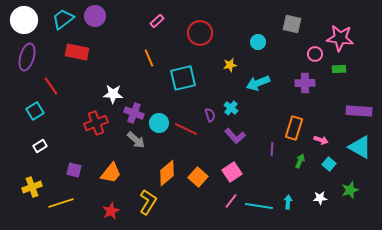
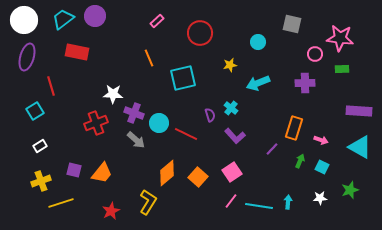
green rectangle at (339, 69): moved 3 px right
red line at (51, 86): rotated 18 degrees clockwise
red line at (186, 129): moved 5 px down
purple line at (272, 149): rotated 40 degrees clockwise
cyan square at (329, 164): moved 7 px left, 3 px down; rotated 16 degrees counterclockwise
orange trapezoid at (111, 173): moved 9 px left
yellow cross at (32, 187): moved 9 px right, 6 px up
